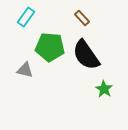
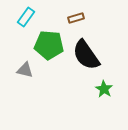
brown rectangle: moved 6 px left; rotated 63 degrees counterclockwise
green pentagon: moved 1 px left, 2 px up
